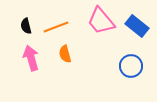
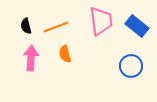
pink trapezoid: rotated 148 degrees counterclockwise
pink arrow: rotated 20 degrees clockwise
